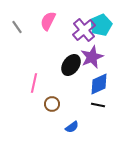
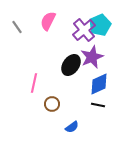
cyan pentagon: moved 1 px left
